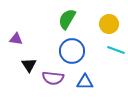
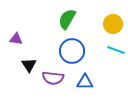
yellow circle: moved 4 px right
